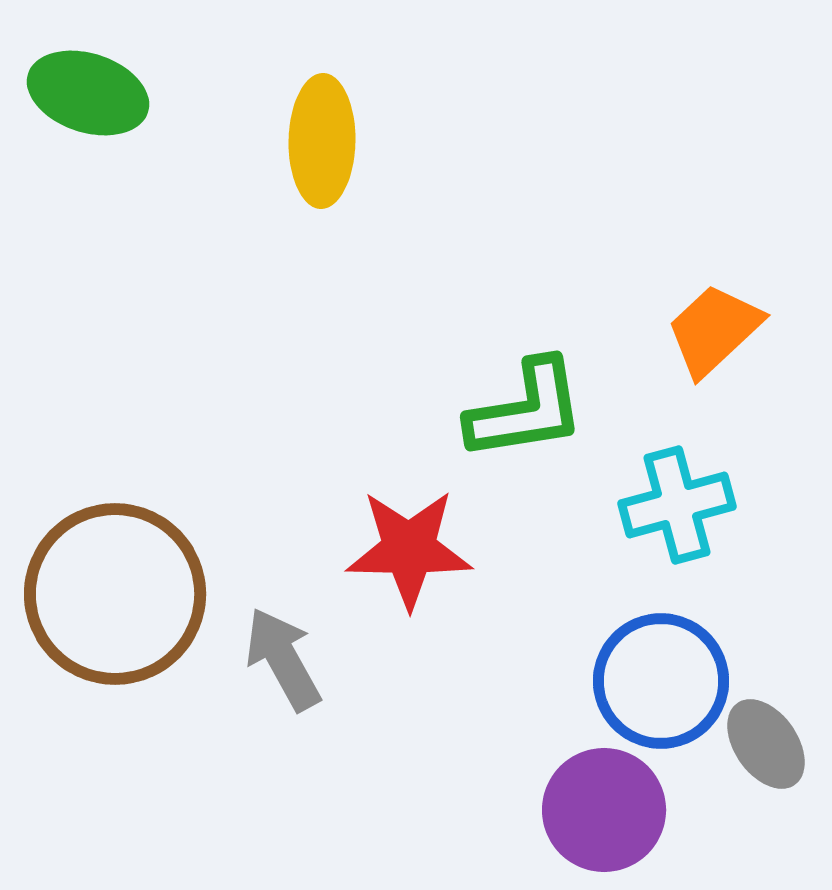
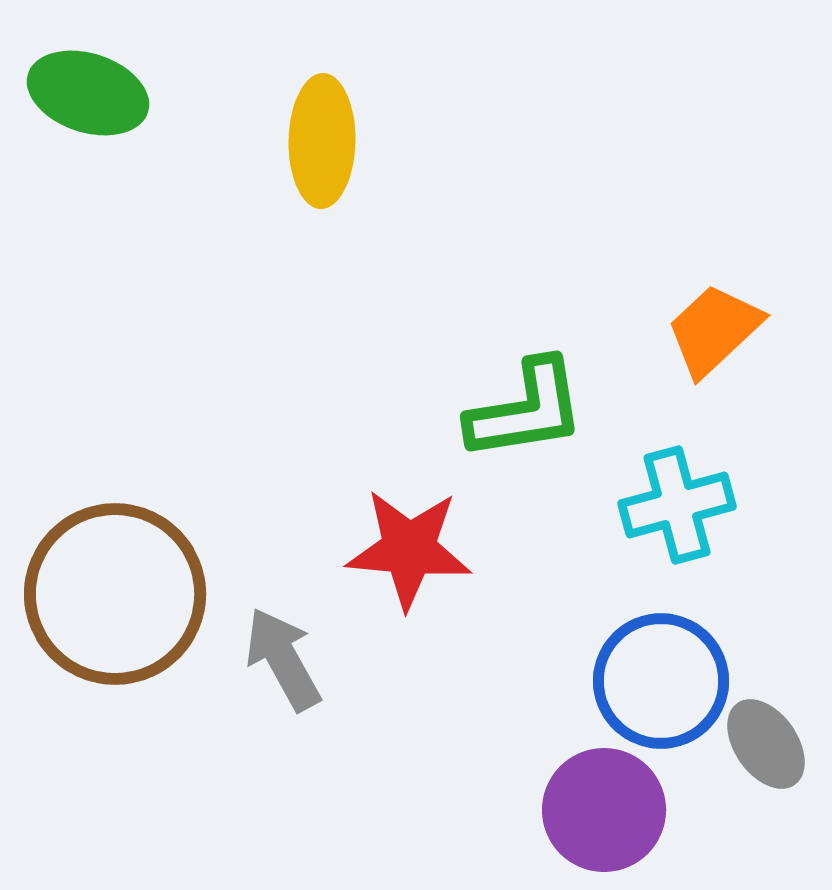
red star: rotated 4 degrees clockwise
